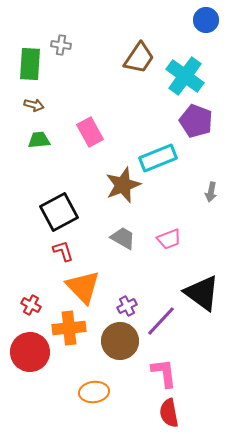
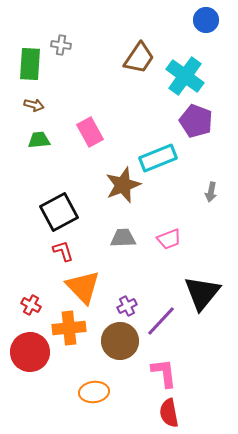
gray trapezoid: rotated 32 degrees counterclockwise
black triangle: rotated 33 degrees clockwise
